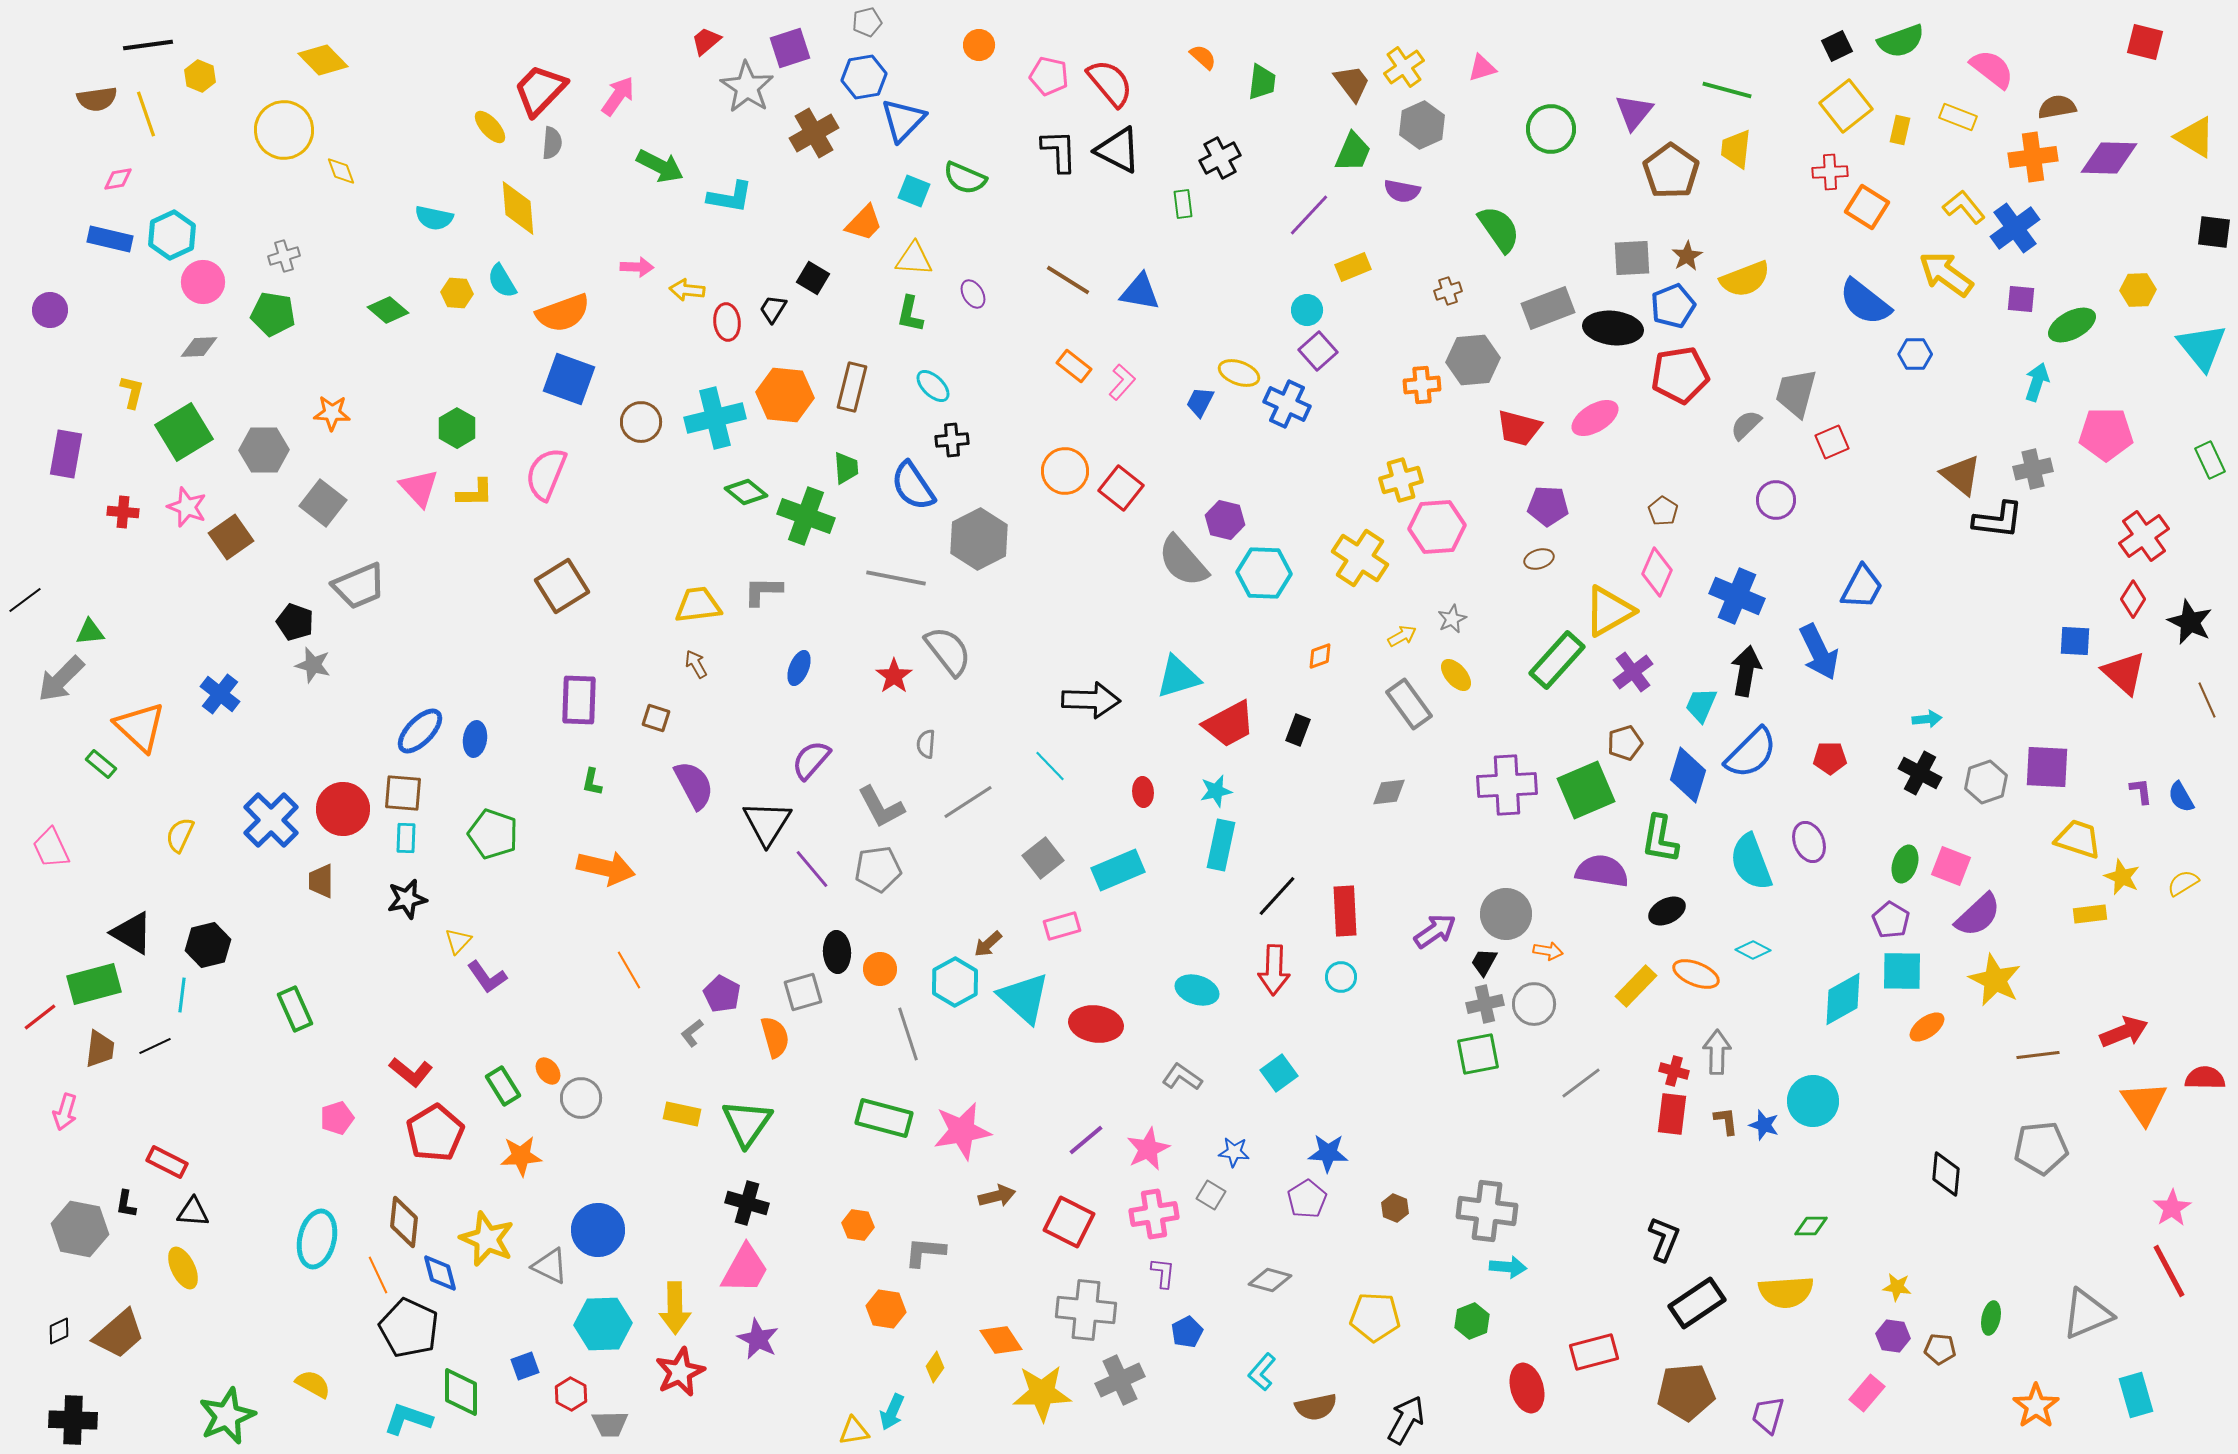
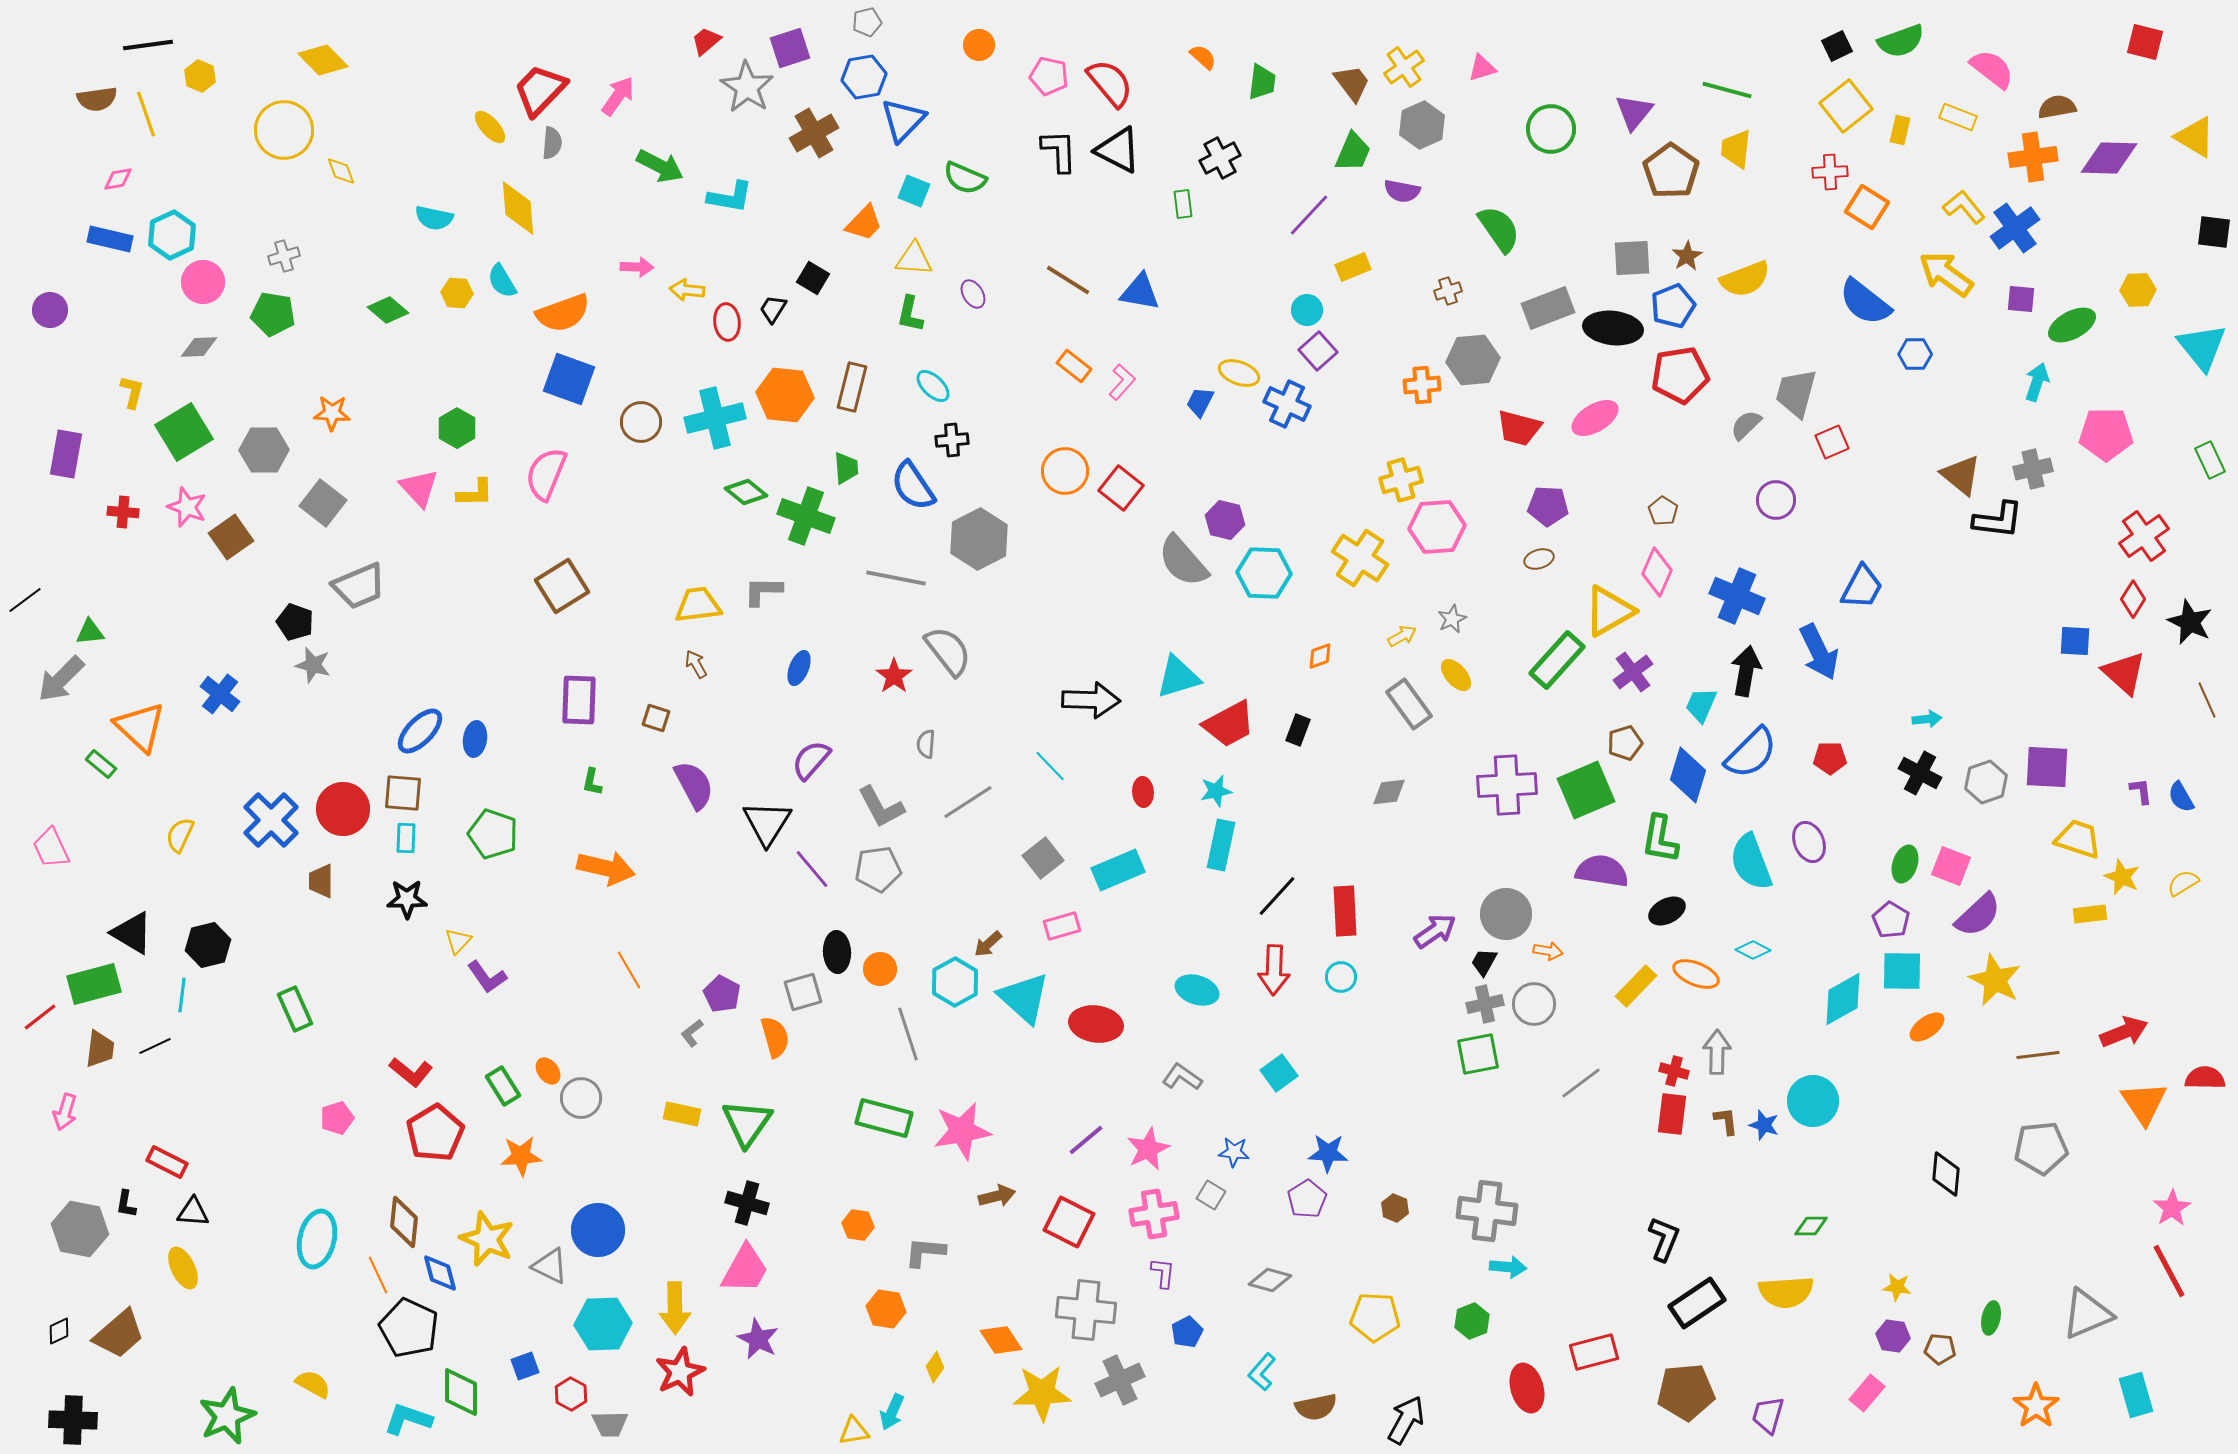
black star at (407, 899): rotated 12 degrees clockwise
